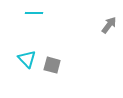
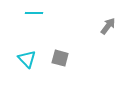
gray arrow: moved 1 px left, 1 px down
gray square: moved 8 px right, 7 px up
